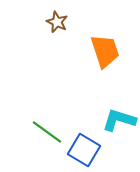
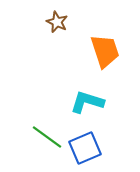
cyan L-shape: moved 32 px left, 18 px up
green line: moved 5 px down
blue square: moved 1 px right, 2 px up; rotated 36 degrees clockwise
